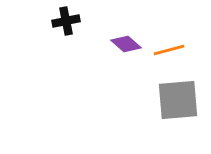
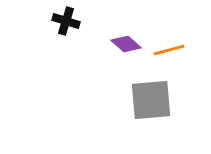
black cross: rotated 28 degrees clockwise
gray square: moved 27 px left
